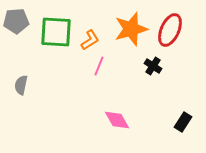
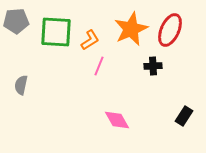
orange star: rotated 8 degrees counterclockwise
black cross: rotated 36 degrees counterclockwise
black rectangle: moved 1 px right, 6 px up
